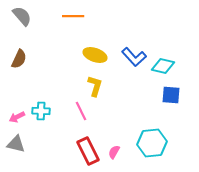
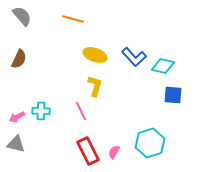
orange line: moved 3 px down; rotated 15 degrees clockwise
blue square: moved 2 px right
cyan hexagon: moved 2 px left; rotated 12 degrees counterclockwise
